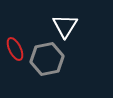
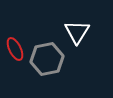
white triangle: moved 12 px right, 6 px down
